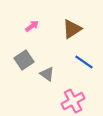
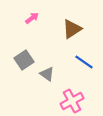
pink arrow: moved 8 px up
pink cross: moved 1 px left
